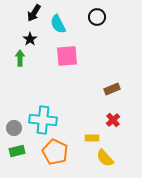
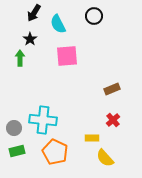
black circle: moved 3 px left, 1 px up
